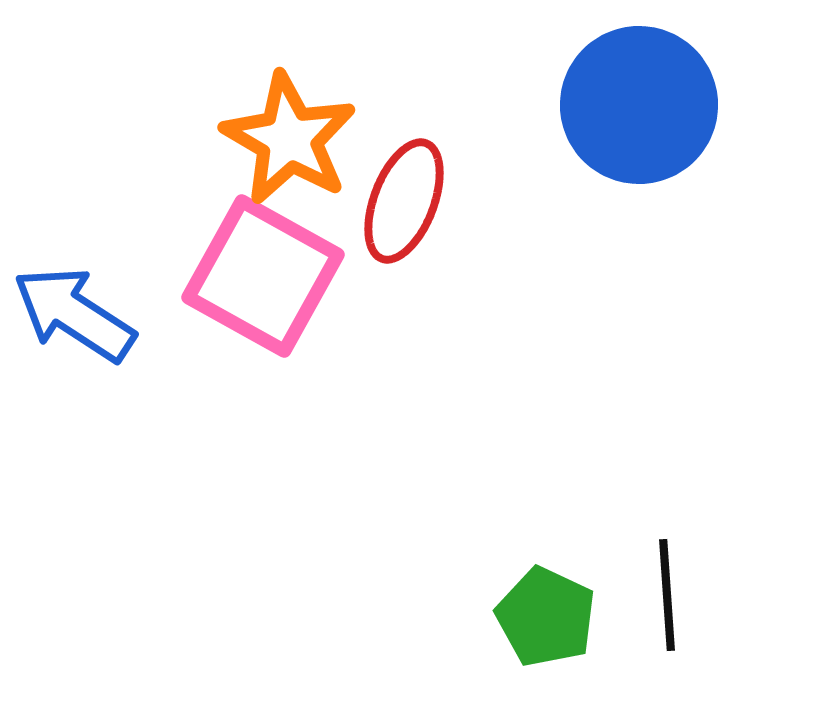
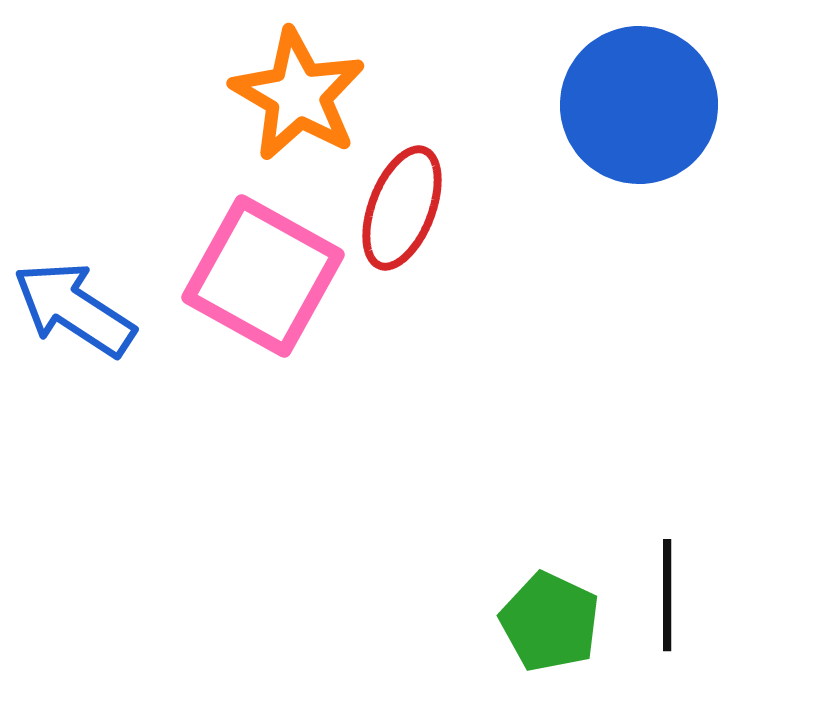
orange star: moved 9 px right, 44 px up
red ellipse: moved 2 px left, 7 px down
blue arrow: moved 5 px up
black line: rotated 4 degrees clockwise
green pentagon: moved 4 px right, 5 px down
